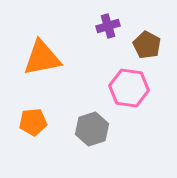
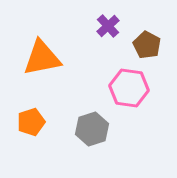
purple cross: rotated 25 degrees counterclockwise
orange pentagon: moved 2 px left; rotated 12 degrees counterclockwise
